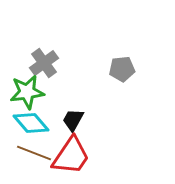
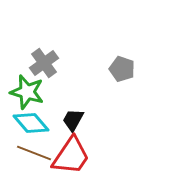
gray pentagon: rotated 25 degrees clockwise
green star: rotated 24 degrees clockwise
